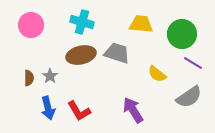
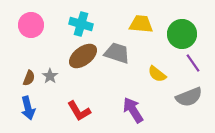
cyan cross: moved 1 px left, 2 px down
brown ellipse: moved 2 px right, 1 px down; rotated 24 degrees counterclockwise
purple line: rotated 24 degrees clockwise
brown semicircle: rotated 21 degrees clockwise
gray semicircle: rotated 12 degrees clockwise
blue arrow: moved 20 px left
